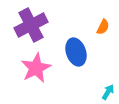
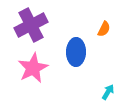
orange semicircle: moved 1 px right, 2 px down
blue ellipse: rotated 20 degrees clockwise
pink star: moved 3 px left
